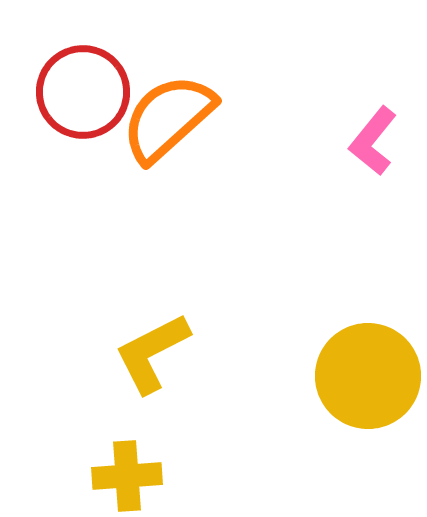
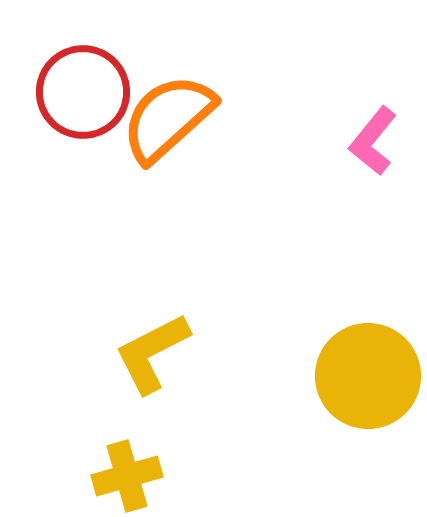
yellow cross: rotated 12 degrees counterclockwise
